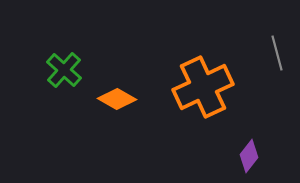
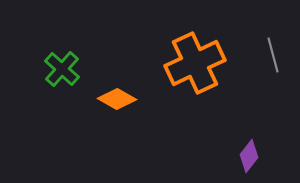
gray line: moved 4 px left, 2 px down
green cross: moved 2 px left, 1 px up
orange cross: moved 8 px left, 24 px up
